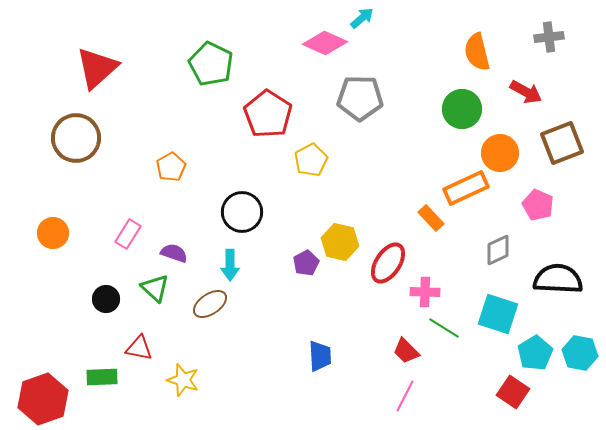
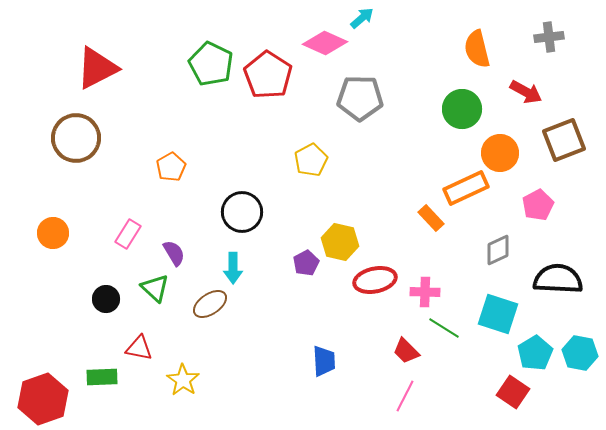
orange semicircle at (477, 52): moved 3 px up
red triangle at (97, 68): rotated 15 degrees clockwise
red pentagon at (268, 114): moved 39 px up
brown square at (562, 143): moved 2 px right, 3 px up
pink pentagon at (538, 205): rotated 20 degrees clockwise
purple semicircle at (174, 253): rotated 40 degrees clockwise
red ellipse at (388, 263): moved 13 px left, 17 px down; rotated 45 degrees clockwise
cyan arrow at (230, 265): moved 3 px right, 3 px down
blue trapezoid at (320, 356): moved 4 px right, 5 px down
yellow star at (183, 380): rotated 16 degrees clockwise
